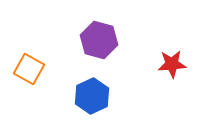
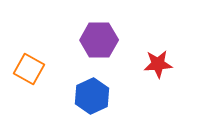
purple hexagon: rotated 15 degrees counterclockwise
red star: moved 14 px left
